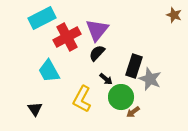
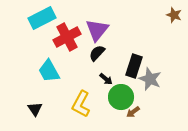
yellow L-shape: moved 1 px left, 5 px down
